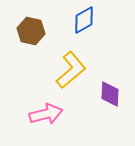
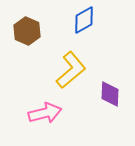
brown hexagon: moved 4 px left; rotated 12 degrees clockwise
pink arrow: moved 1 px left, 1 px up
